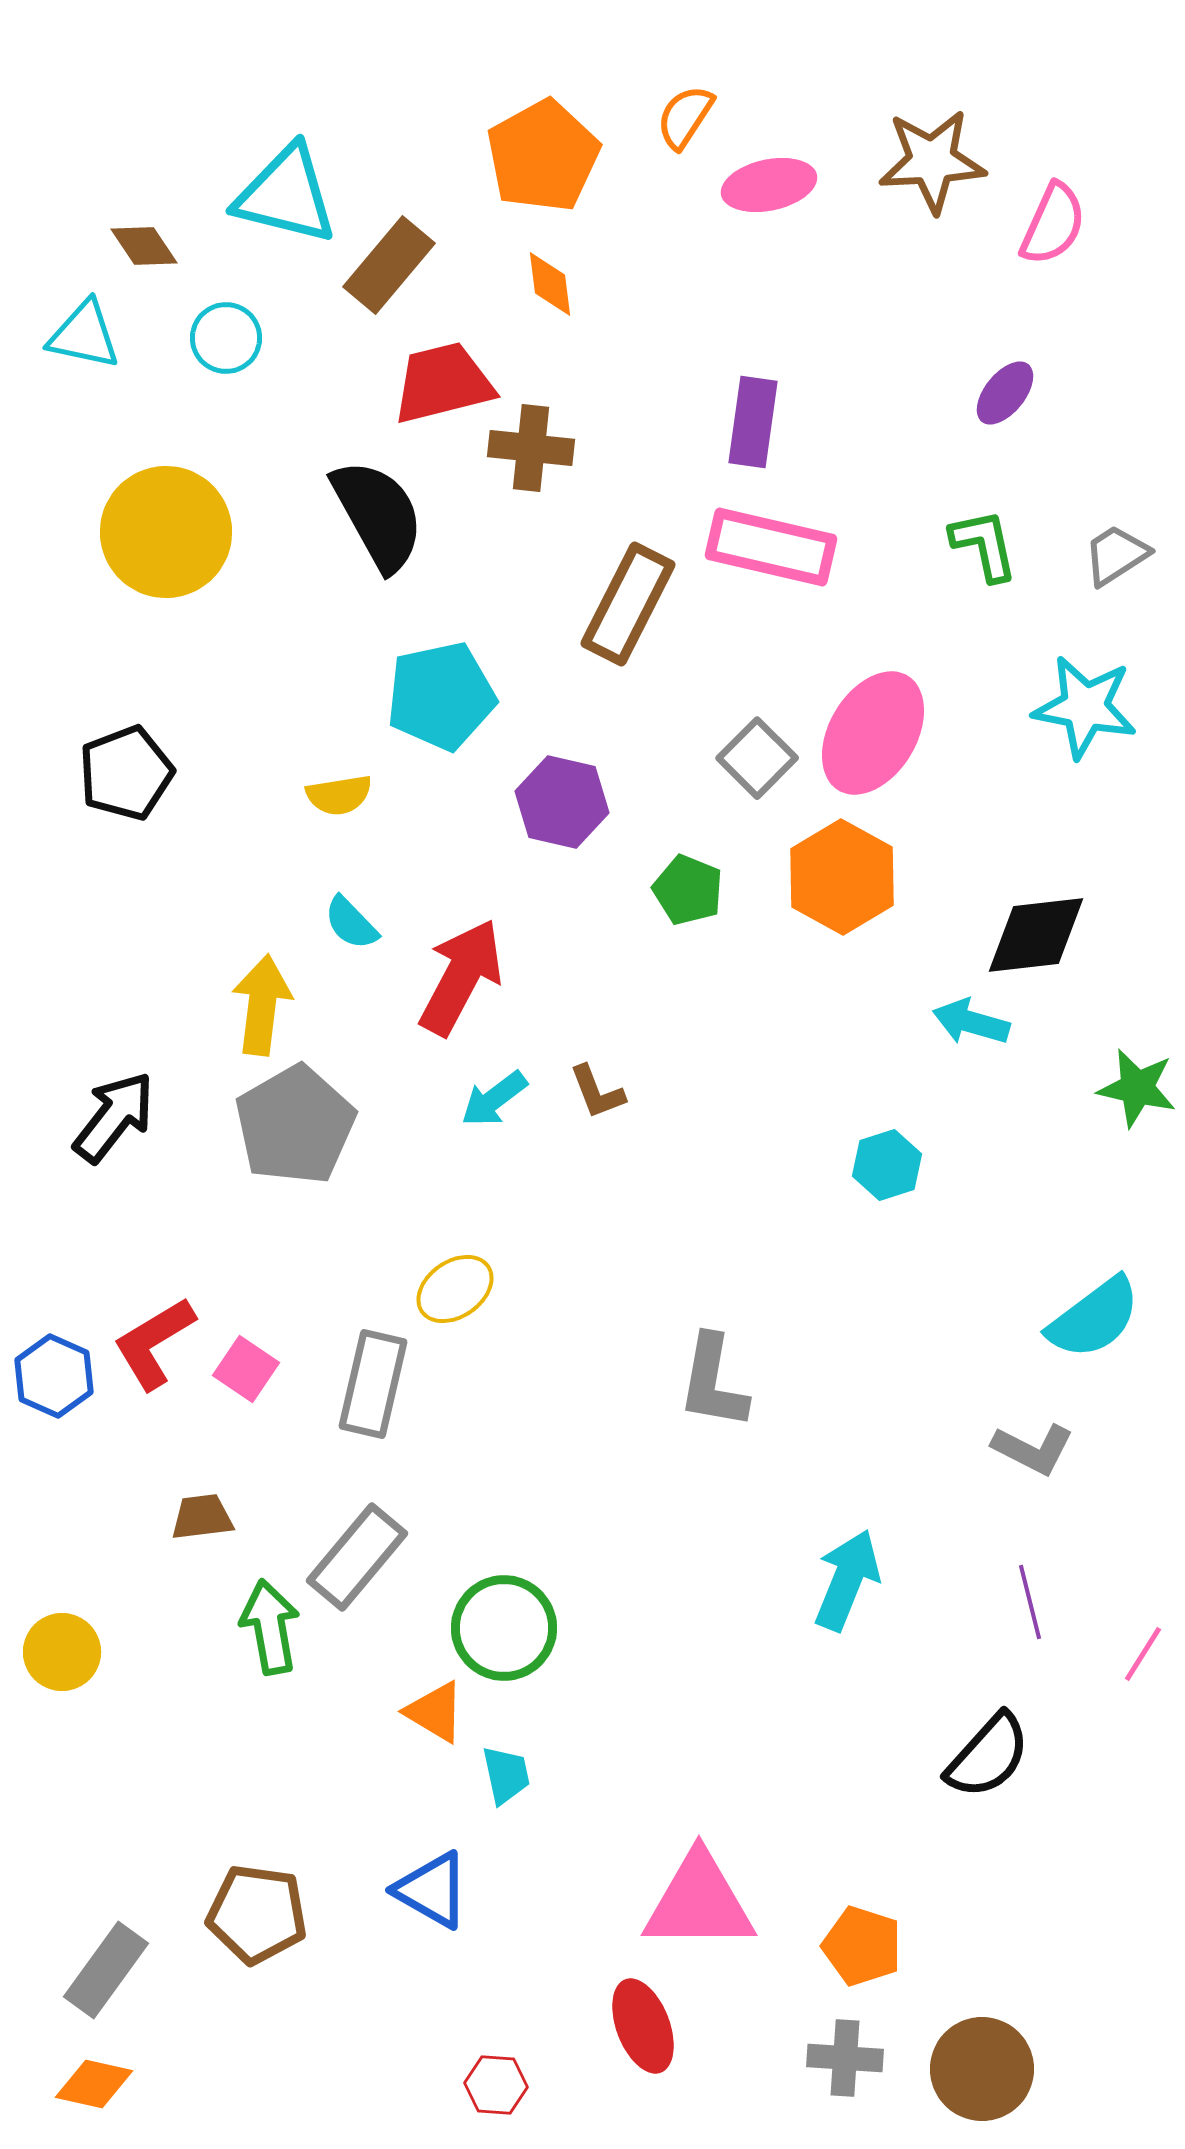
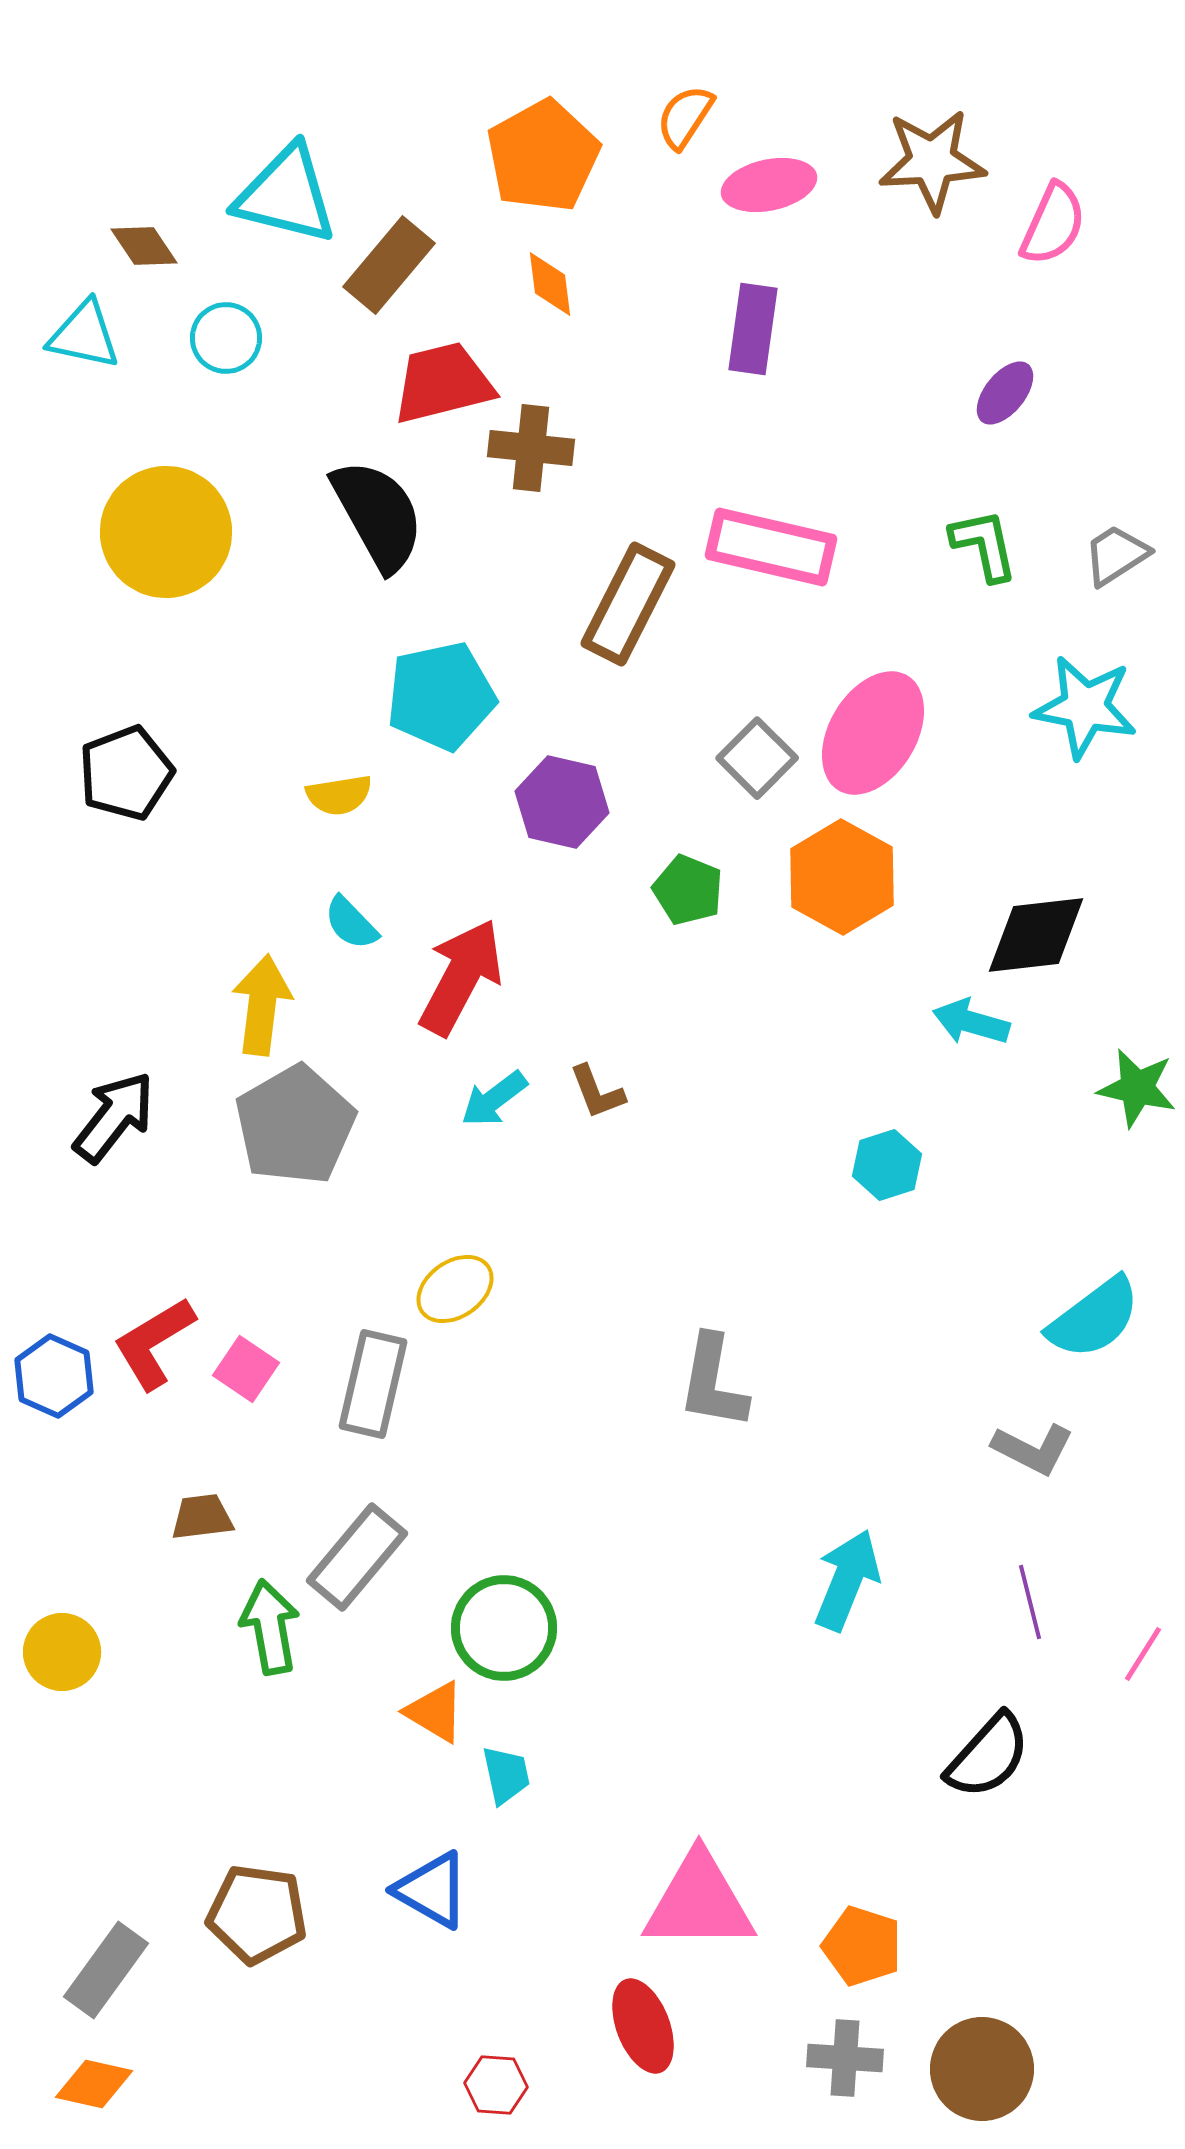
purple rectangle at (753, 422): moved 93 px up
